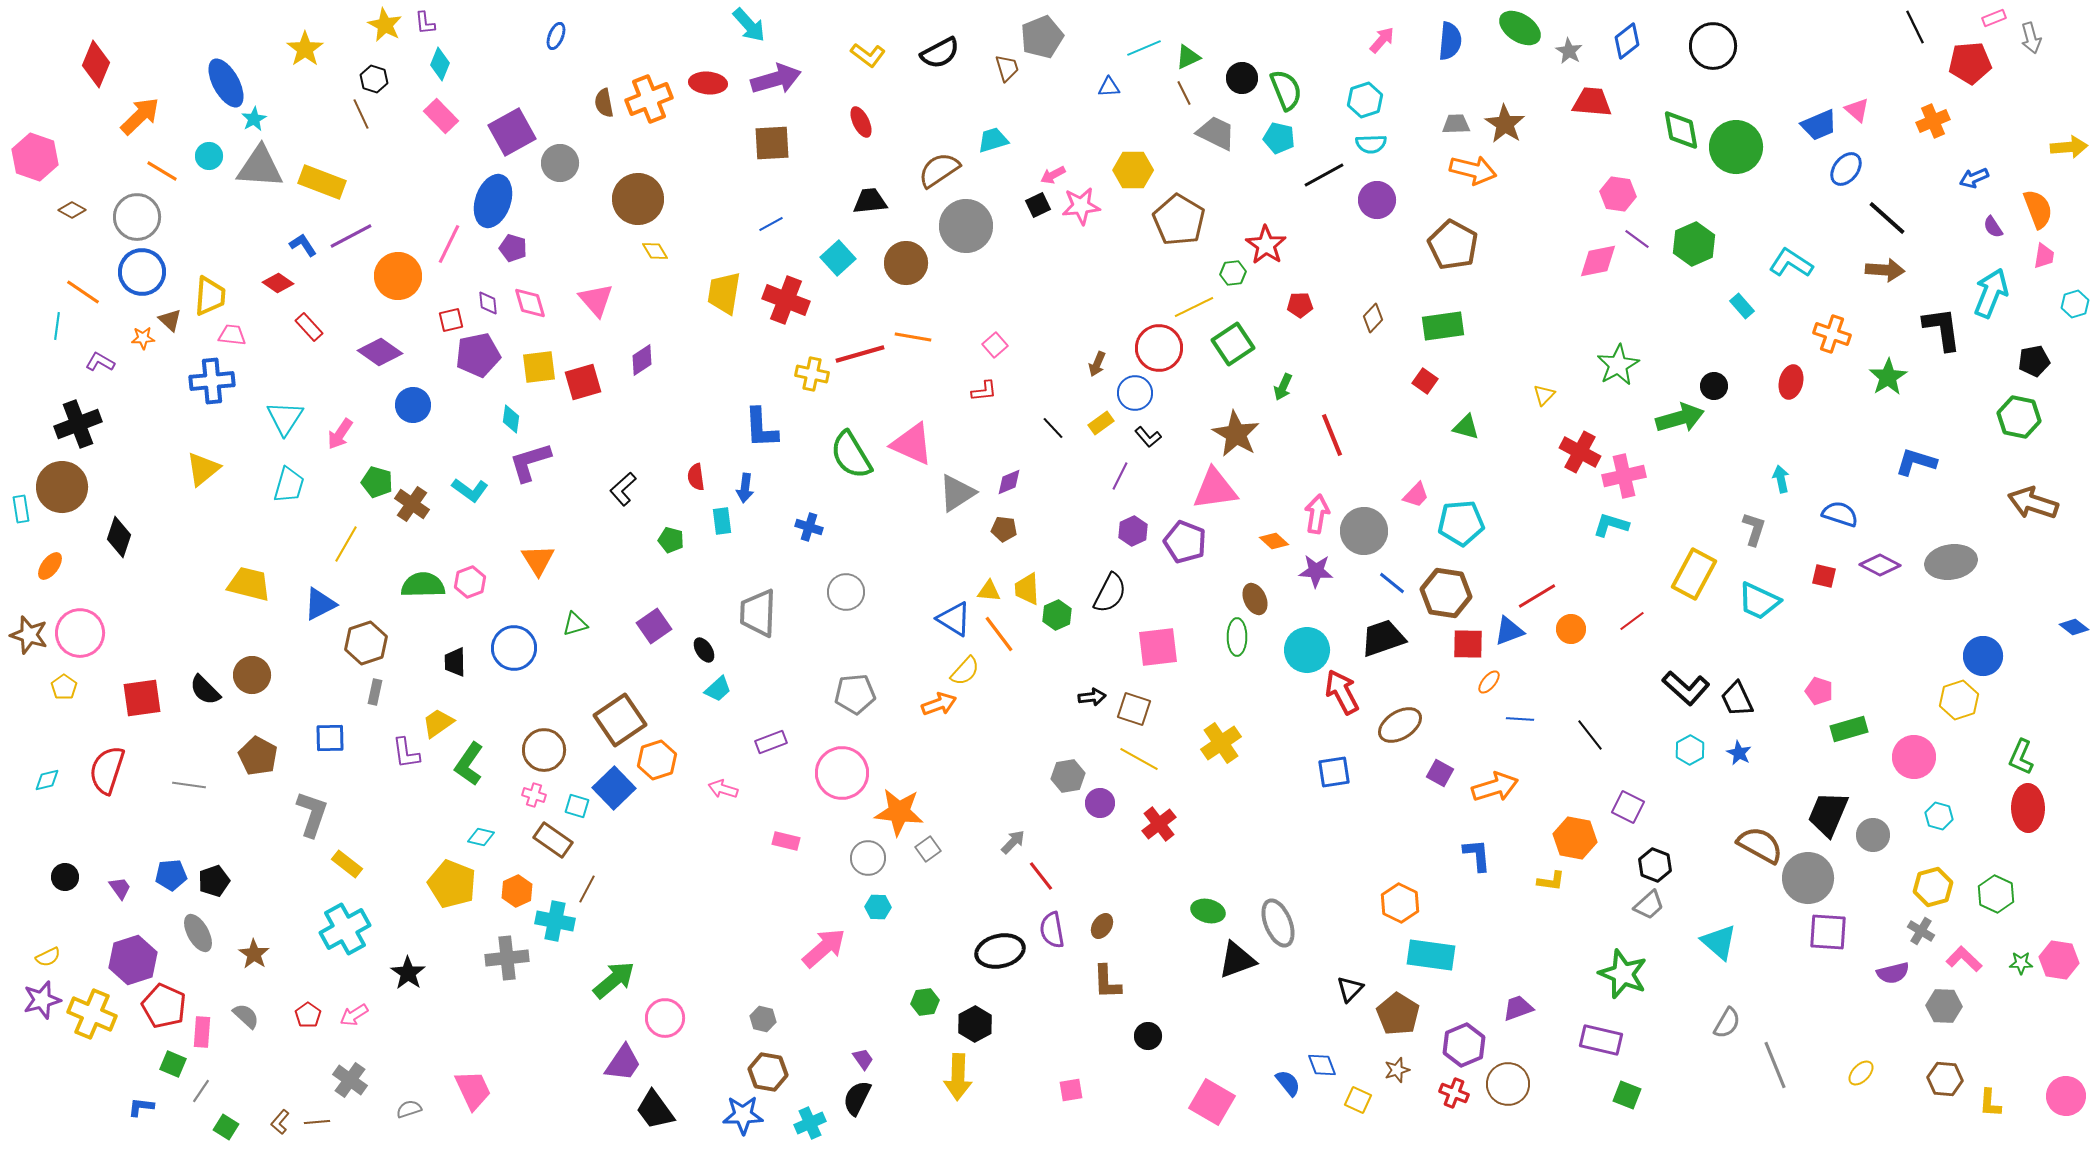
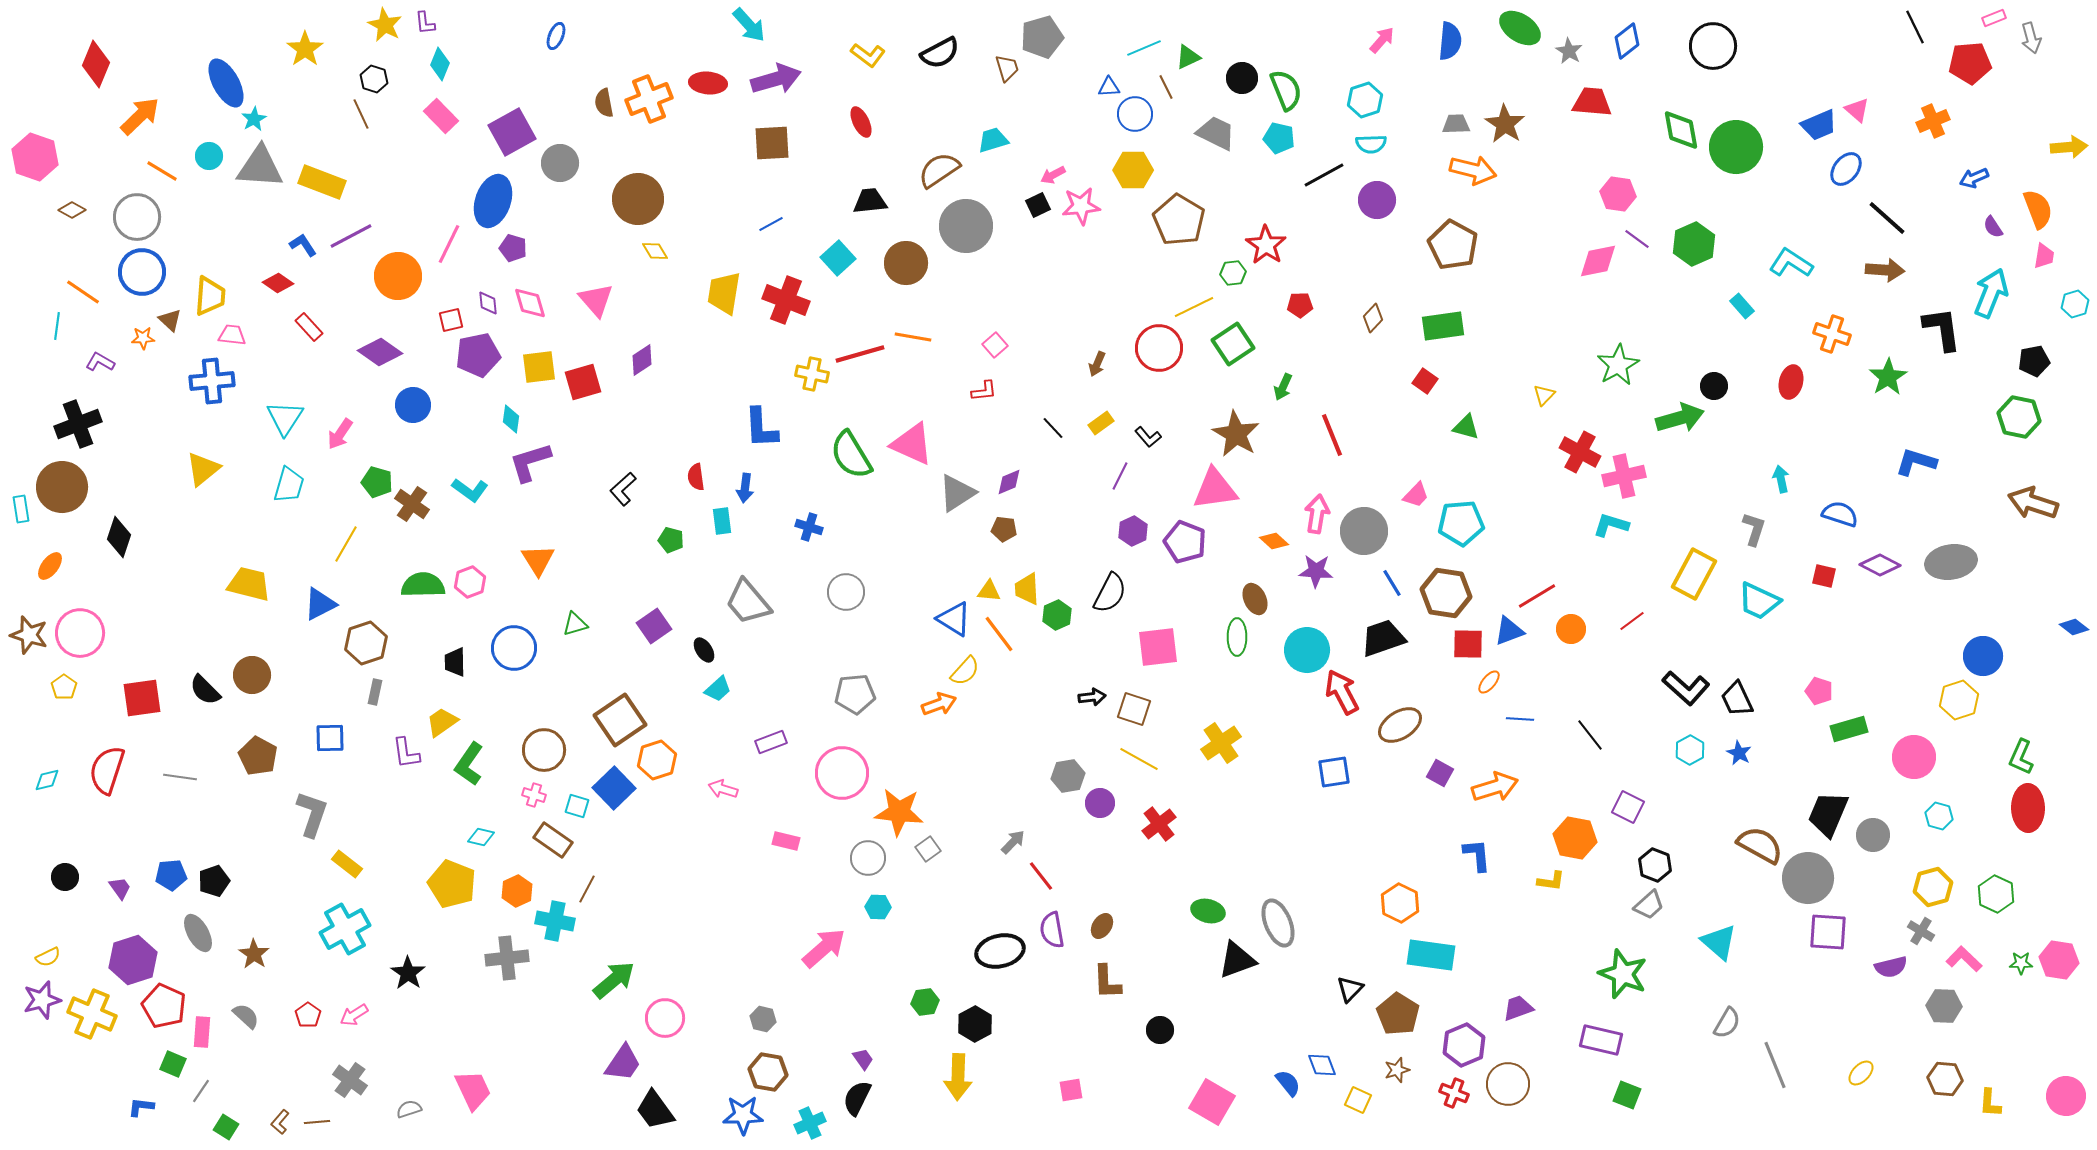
gray pentagon at (1042, 37): rotated 6 degrees clockwise
brown line at (1184, 93): moved 18 px left, 6 px up
blue circle at (1135, 393): moved 279 px up
blue line at (1392, 583): rotated 20 degrees clockwise
gray trapezoid at (758, 613): moved 10 px left, 11 px up; rotated 42 degrees counterclockwise
yellow trapezoid at (438, 723): moved 4 px right, 1 px up
gray line at (189, 785): moved 9 px left, 8 px up
purple semicircle at (1893, 973): moved 2 px left, 6 px up
black circle at (1148, 1036): moved 12 px right, 6 px up
